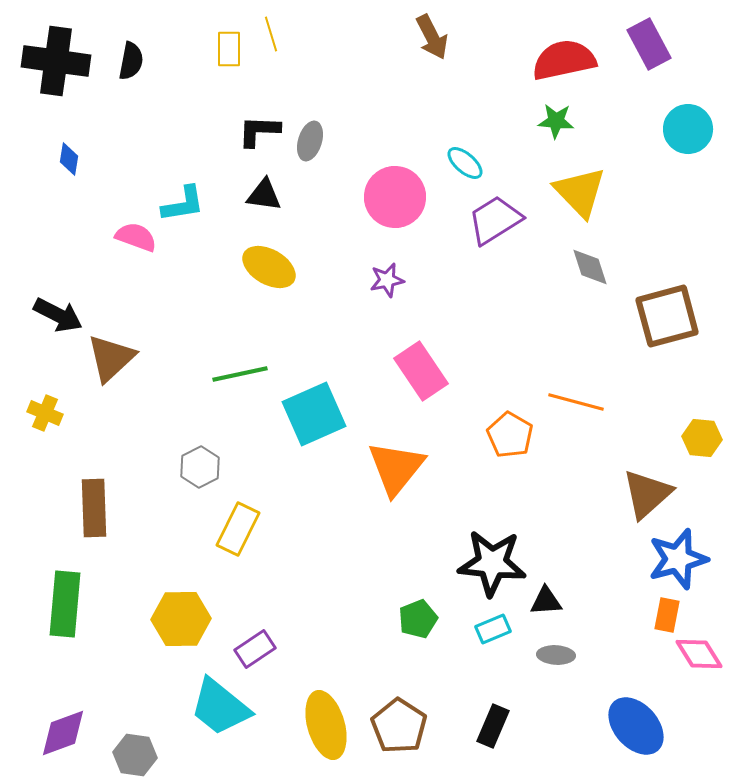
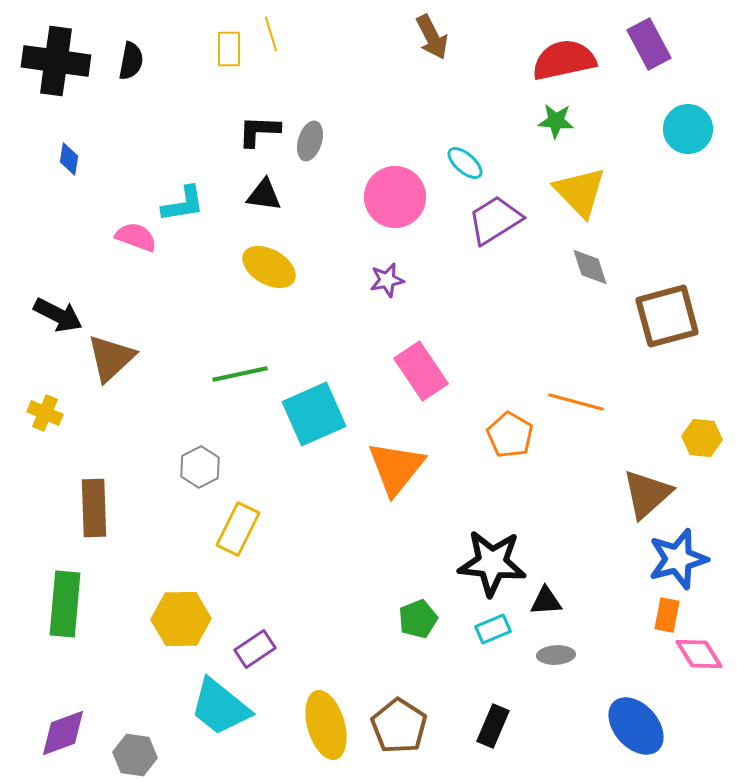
gray ellipse at (556, 655): rotated 6 degrees counterclockwise
